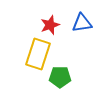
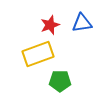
yellow rectangle: rotated 52 degrees clockwise
green pentagon: moved 4 px down
